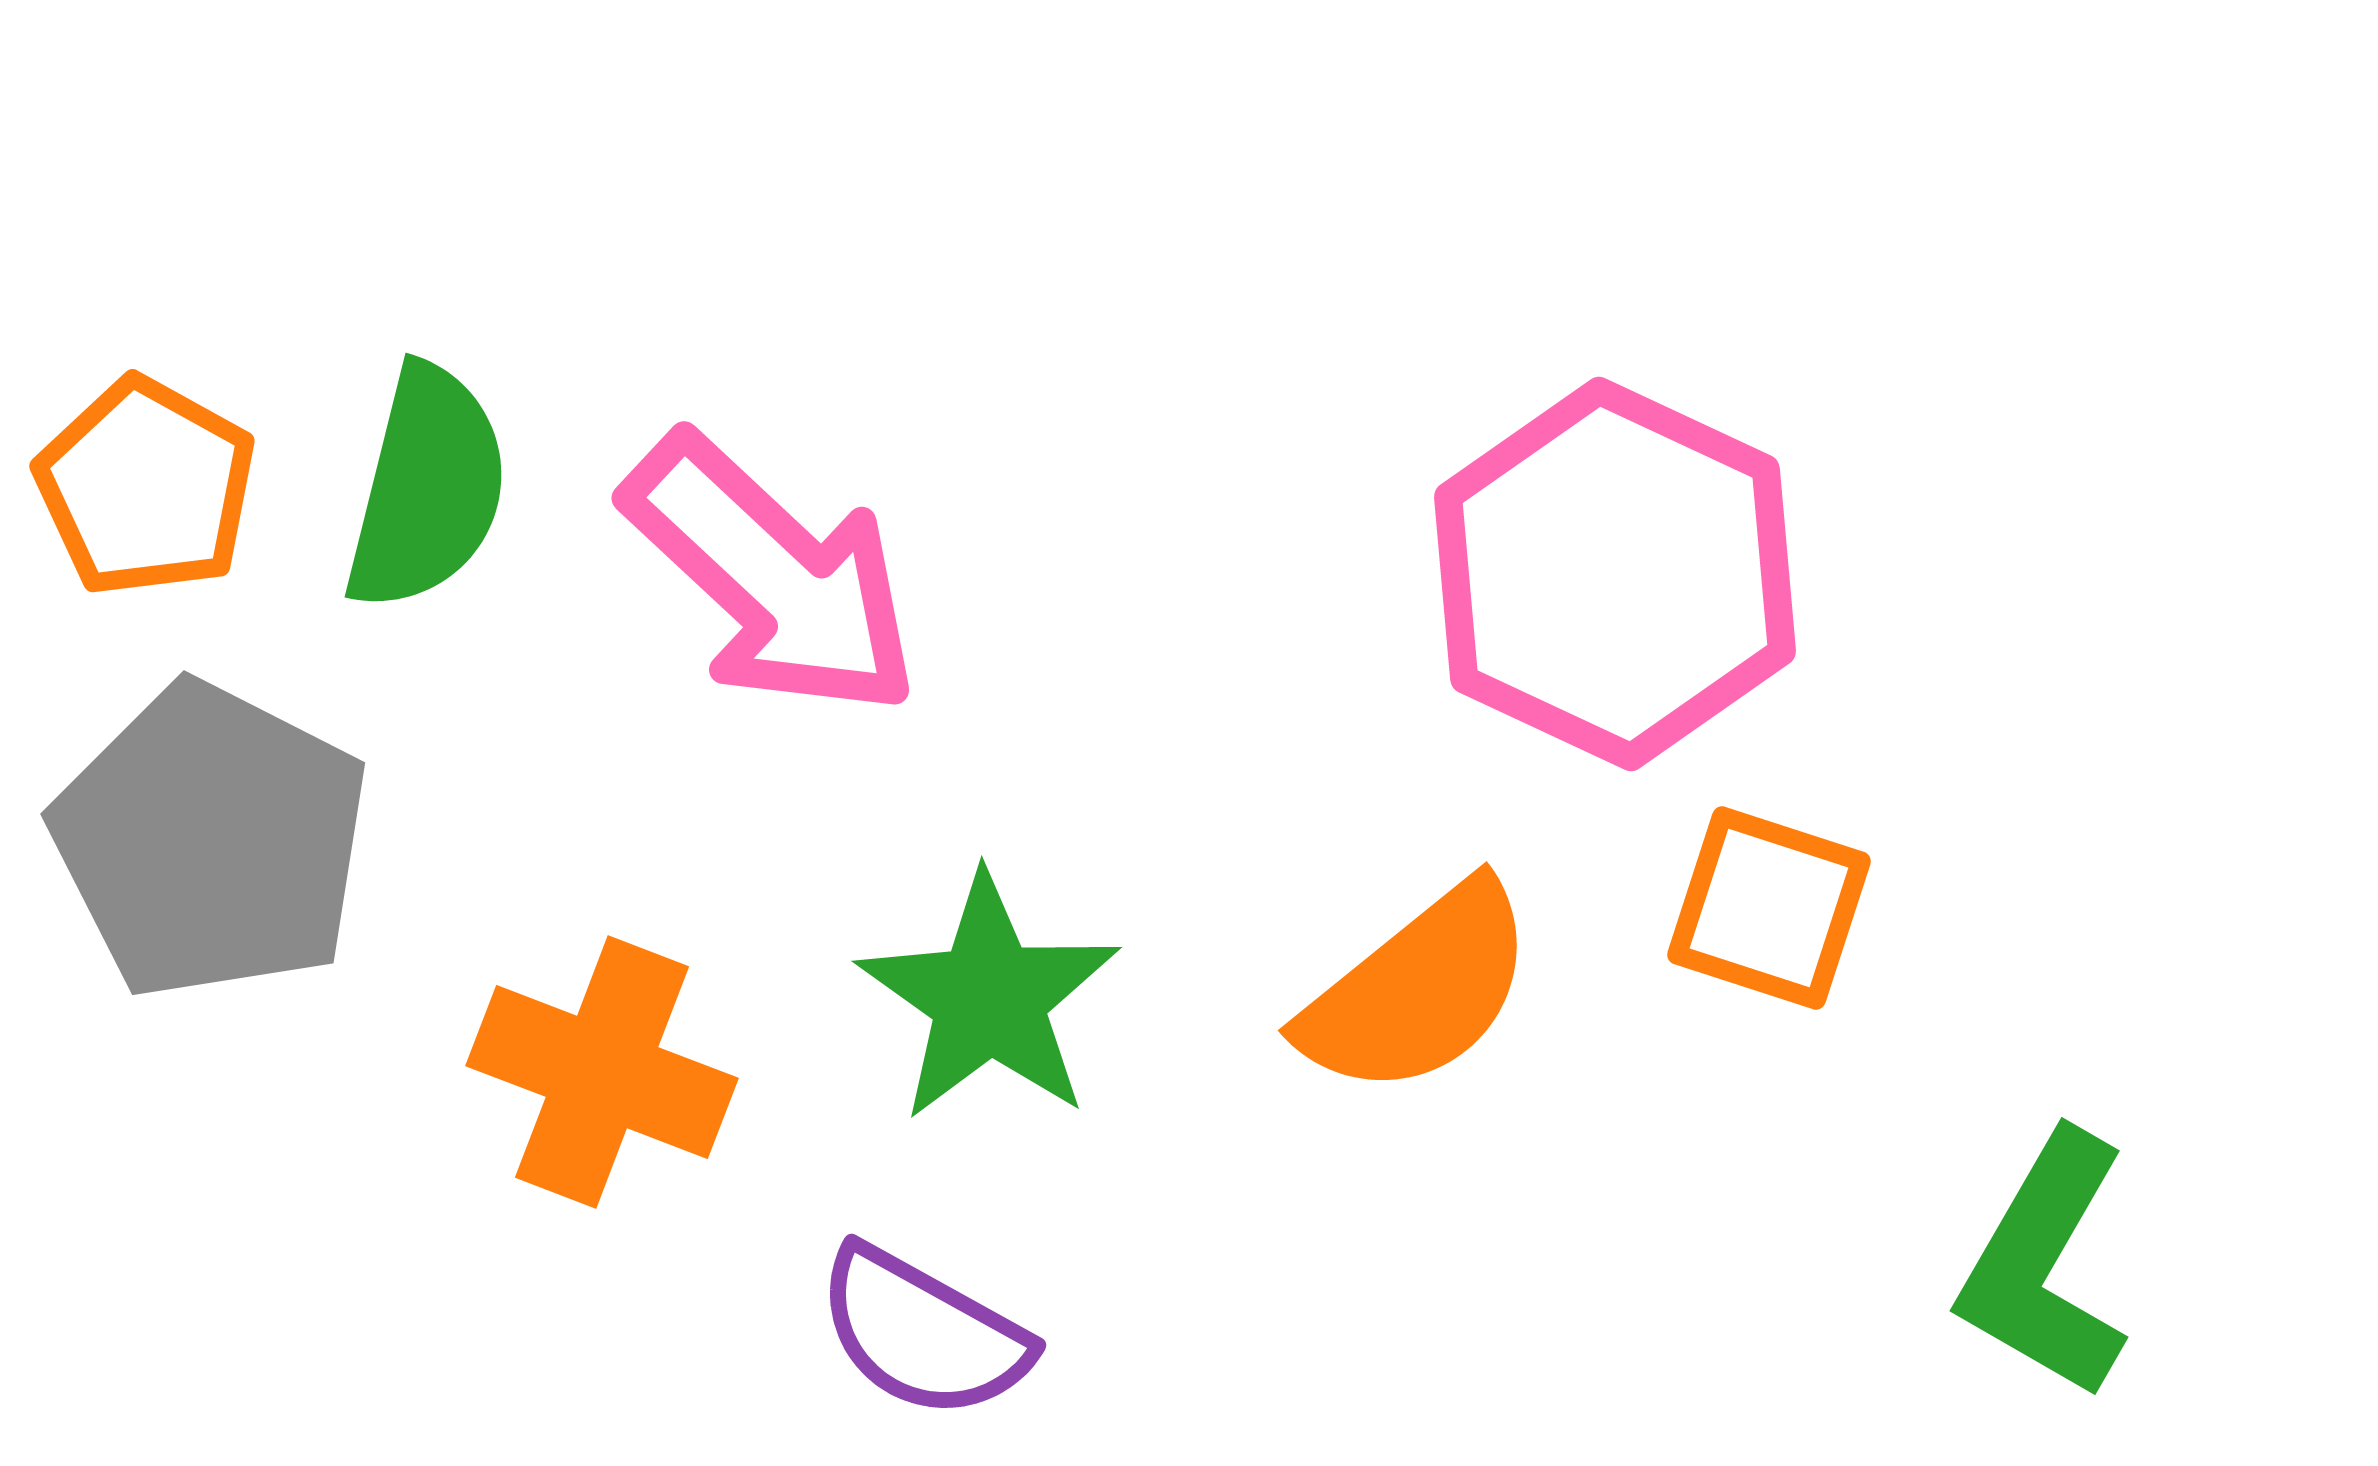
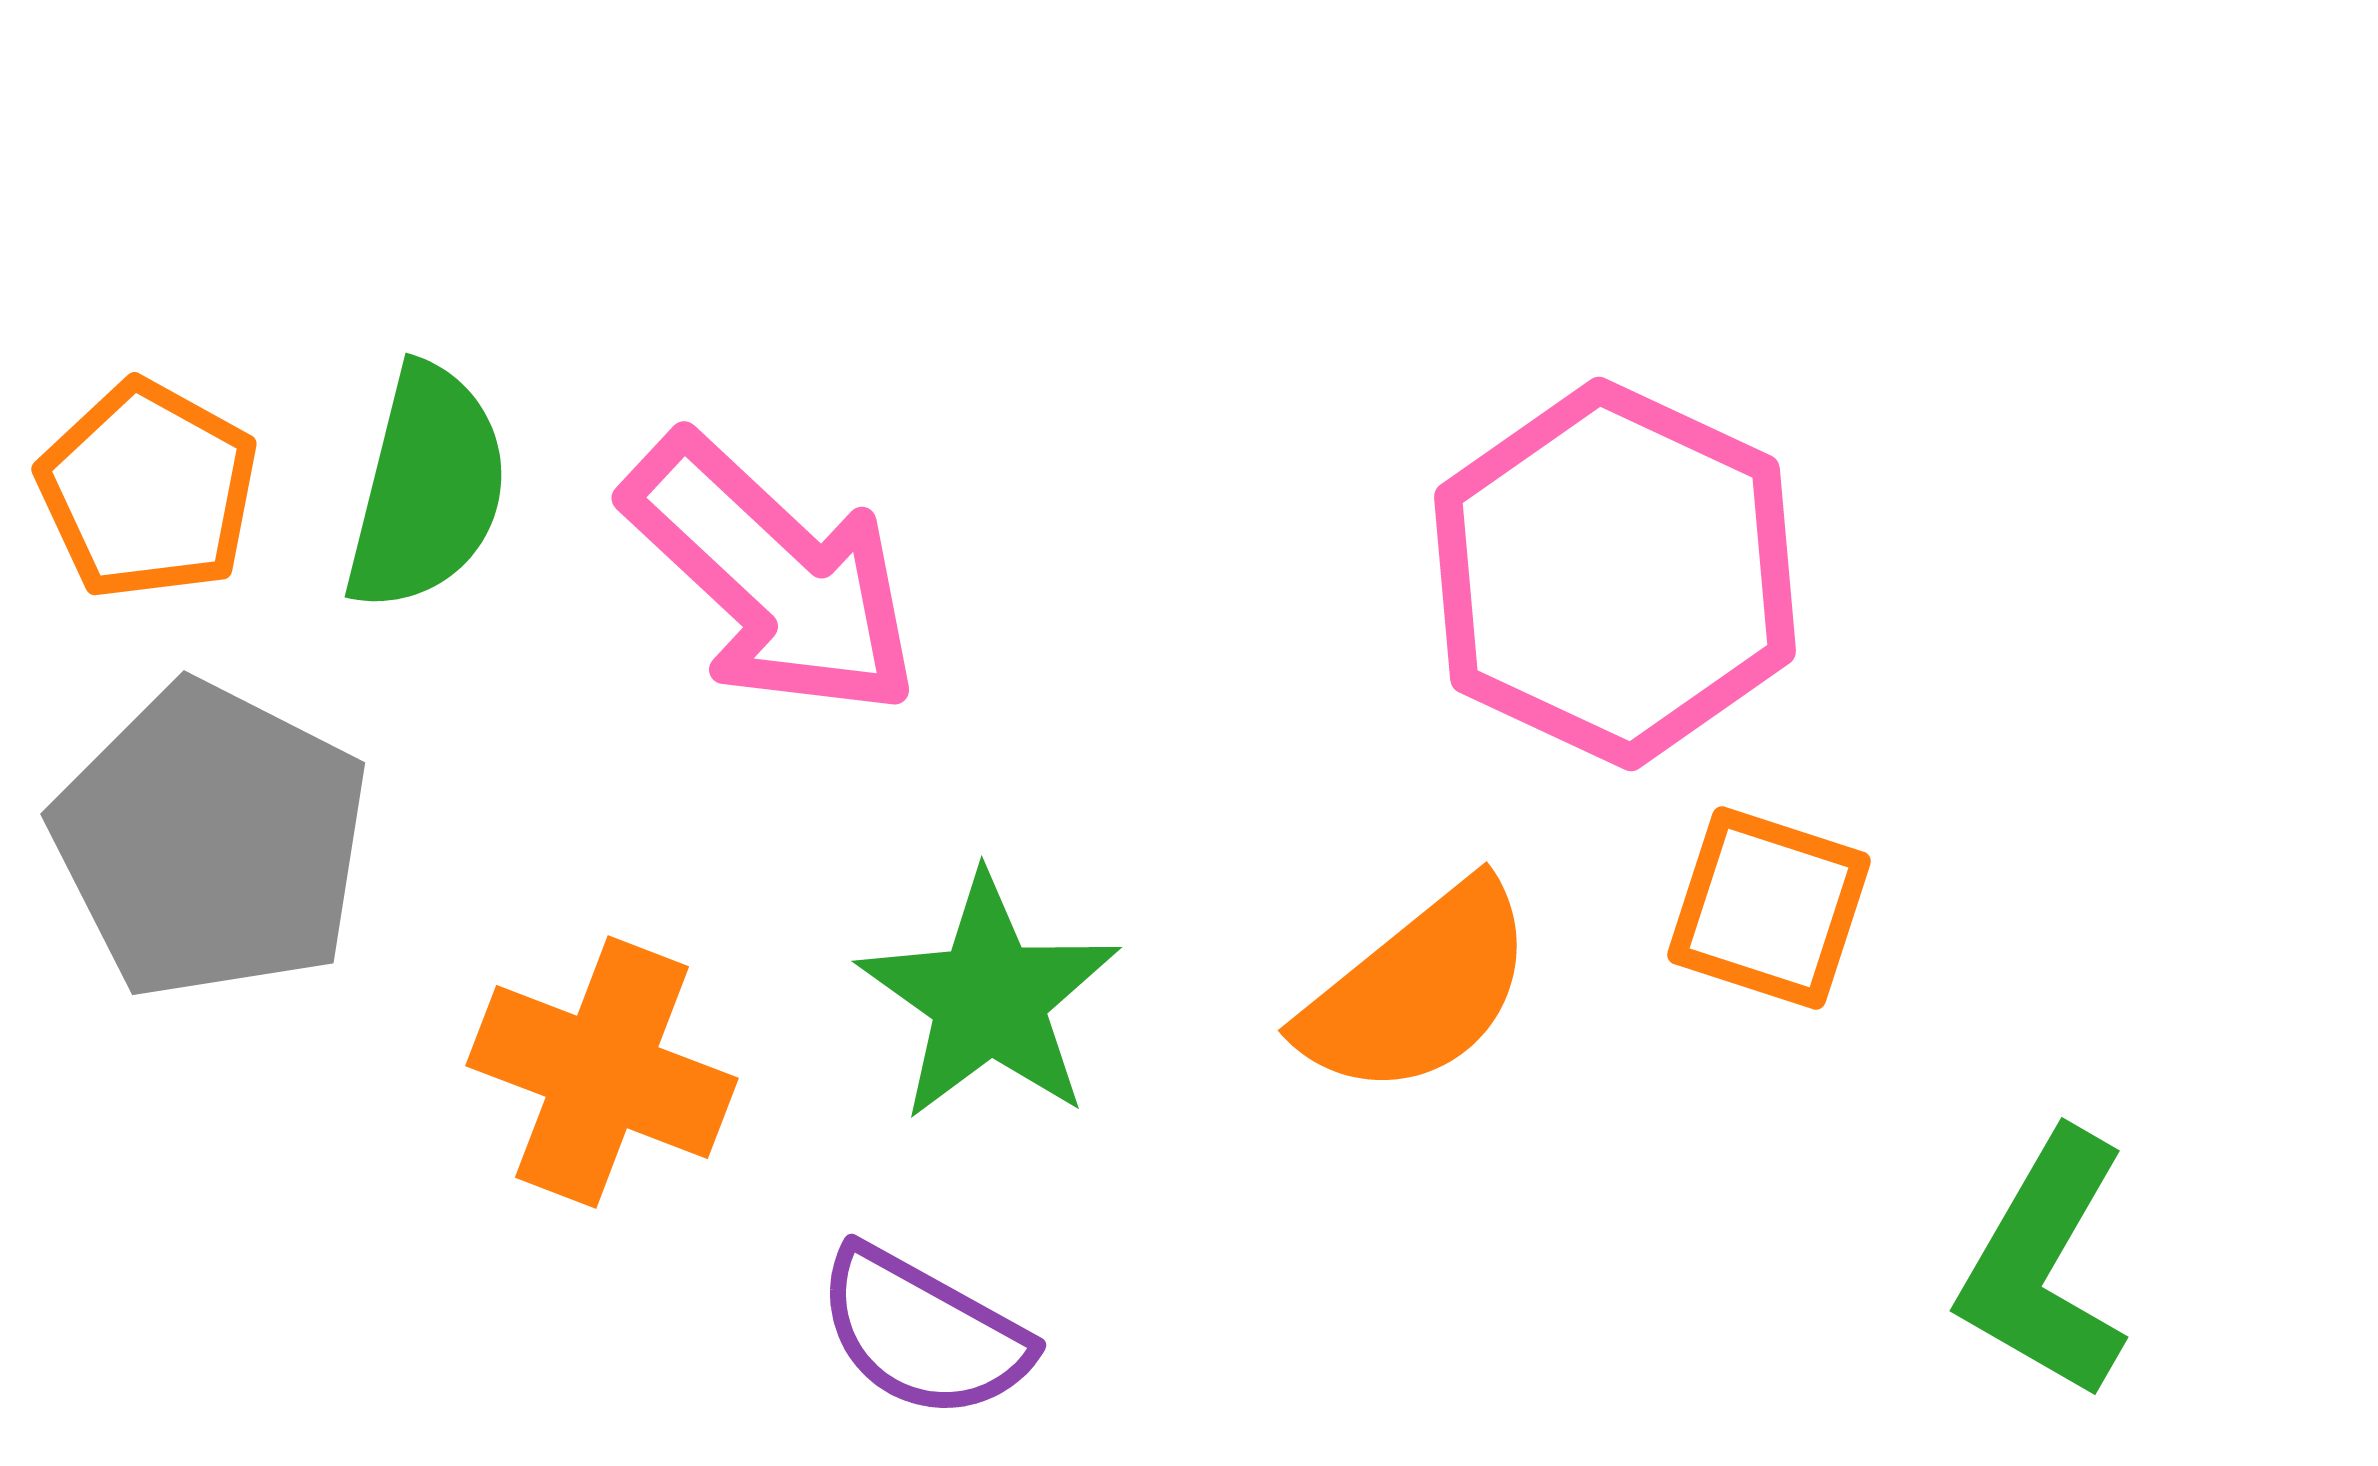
orange pentagon: moved 2 px right, 3 px down
